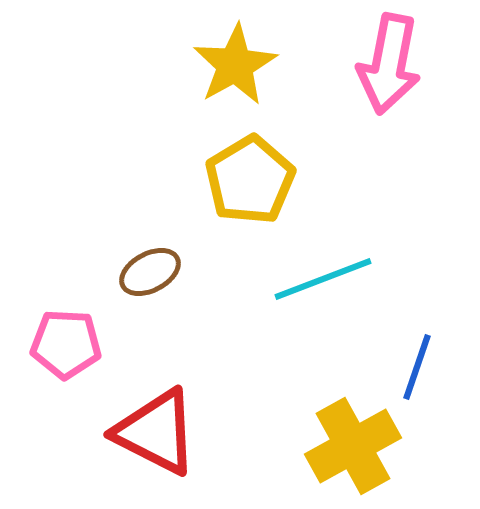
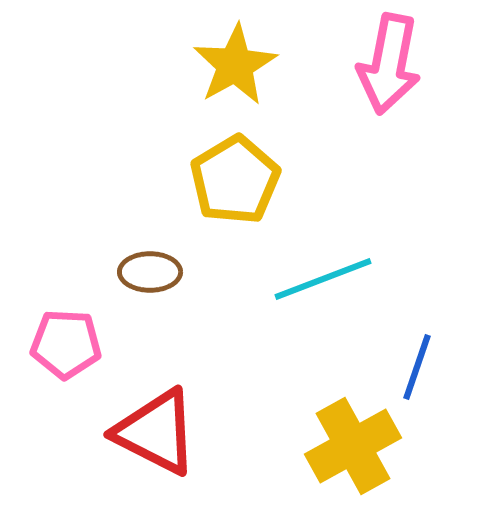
yellow pentagon: moved 15 px left
brown ellipse: rotated 28 degrees clockwise
